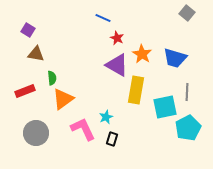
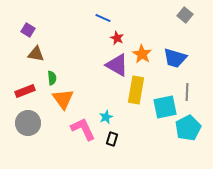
gray square: moved 2 px left, 2 px down
orange triangle: rotated 30 degrees counterclockwise
gray circle: moved 8 px left, 10 px up
